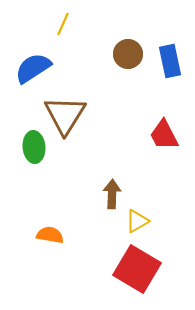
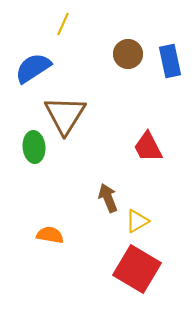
red trapezoid: moved 16 px left, 12 px down
brown arrow: moved 4 px left, 4 px down; rotated 24 degrees counterclockwise
